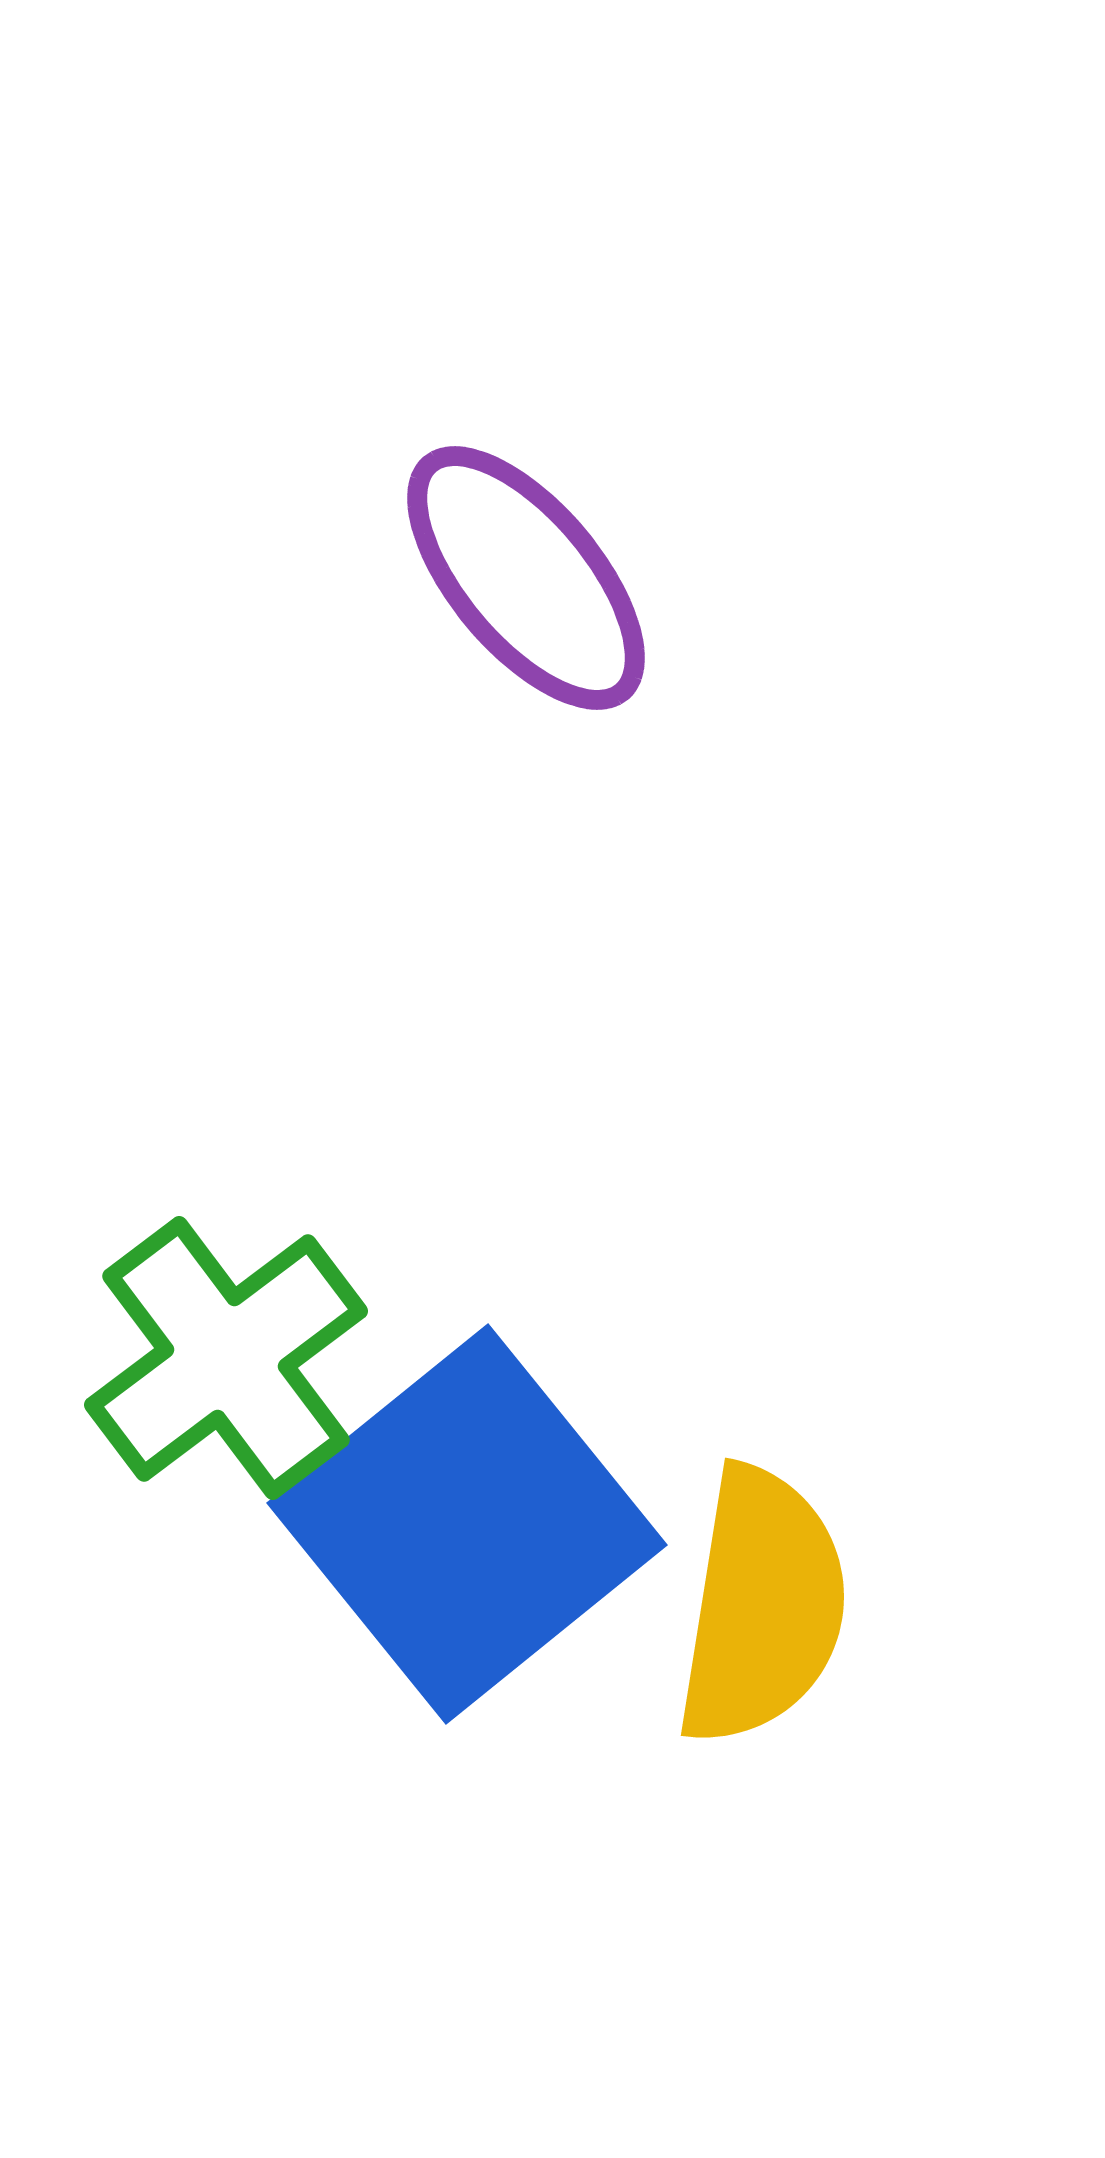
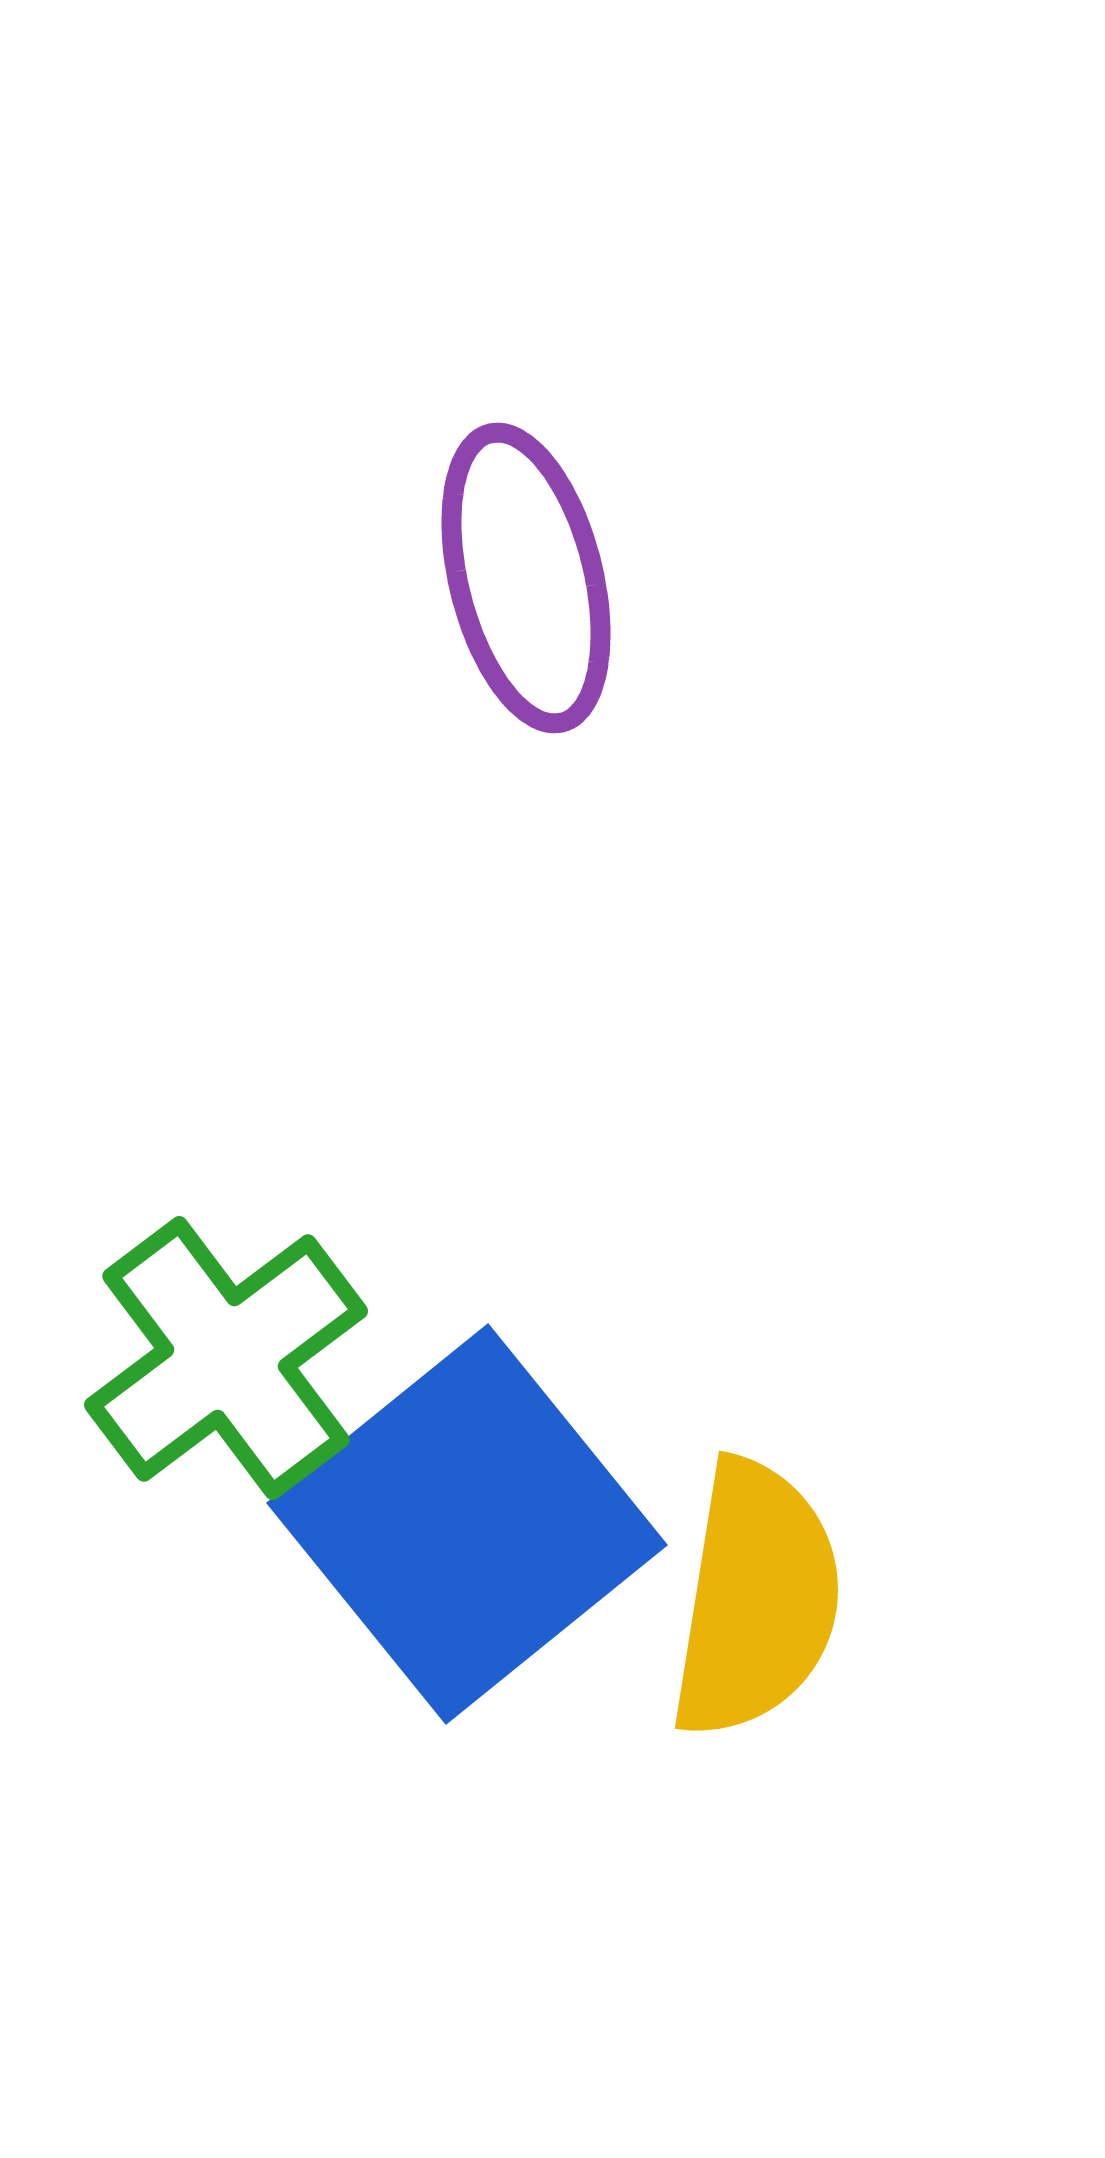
purple ellipse: rotated 26 degrees clockwise
yellow semicircle: moved 6 px left, 7 px up
